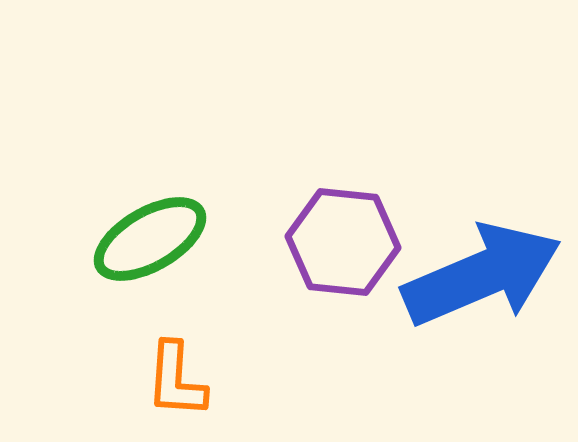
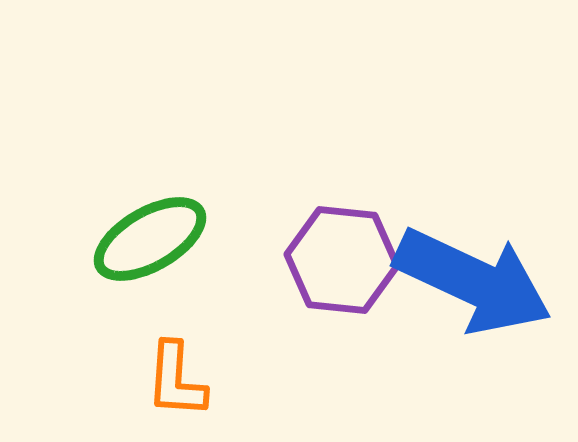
purple hexagon: moved 1 px left, 18 px down
blue arrow: moved 9 px left, 6 px down; rotated 48 degrees clockwise
